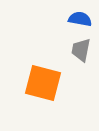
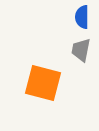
blue semicircle: moved 2 px right, 2 px up; rotated 100 degrees counterclockwise
